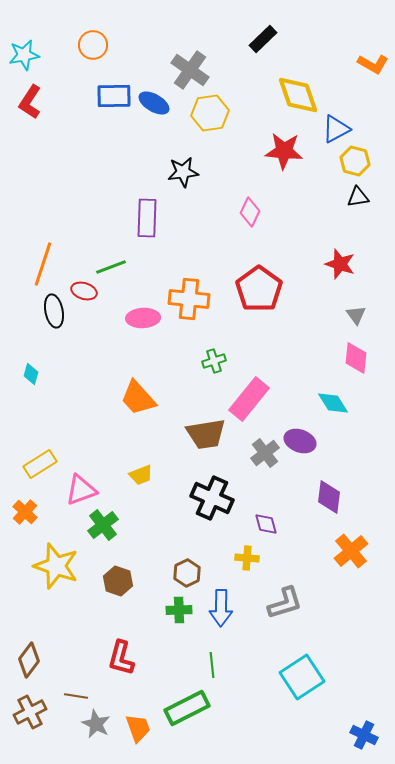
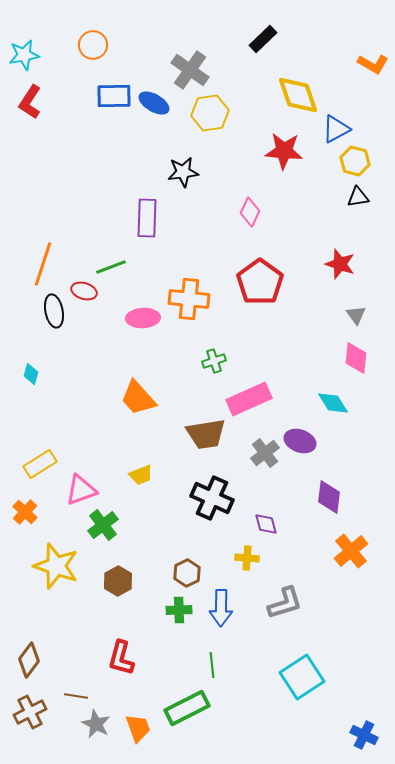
red pentagon at (259, 289): moved 1 px right, 7 px up
pink rectangle at (249, 399): rotated 27 degrees clockwise
brown hexagon at (118, 581): rotated 12 degrees clockwise
